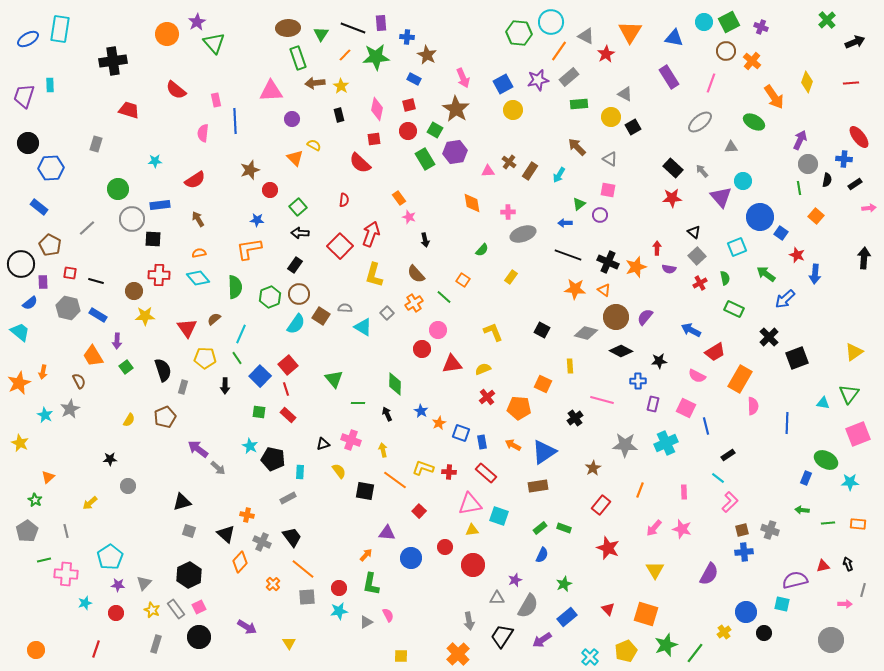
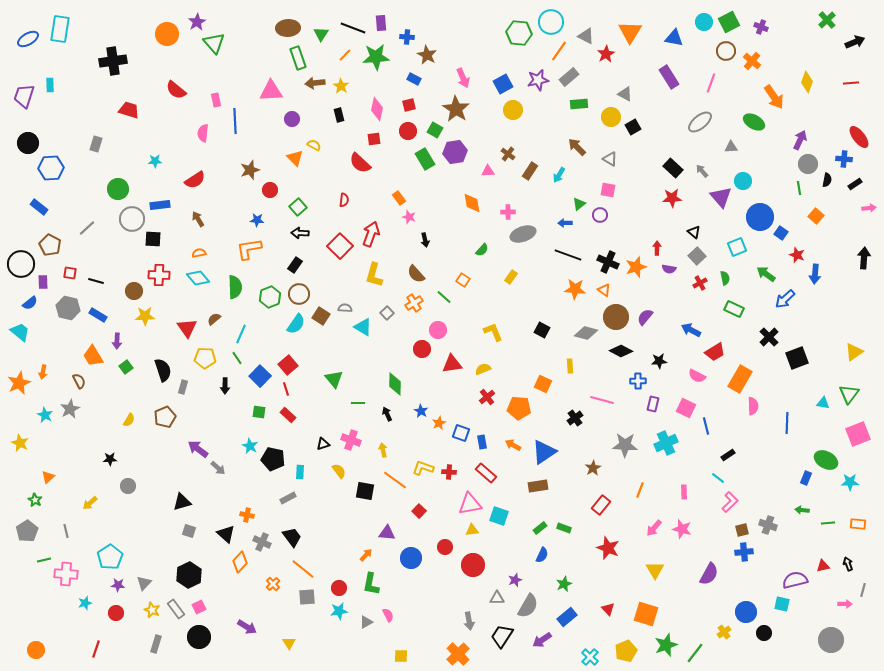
brown cross at (509, 162): moved 1 px left, 8 px up
gray cross at (770, 530): moved 2 px left, 5 px up
